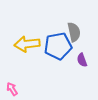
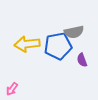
gray semicircle: rotated 90 degrees clockwise
pink arrow: rotated 112 degrees counterclockwise
